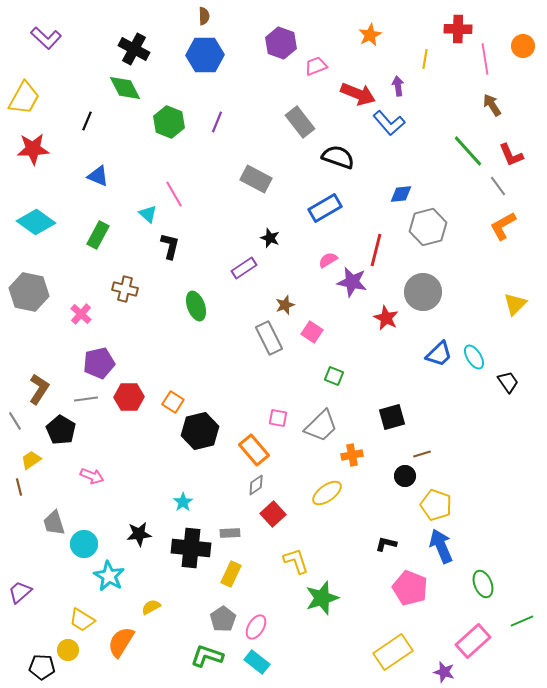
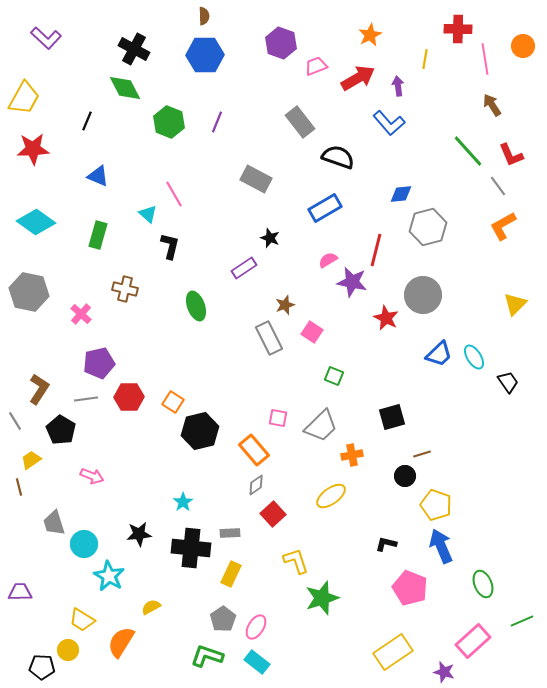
red arrow at (358, 94): moved 16 px up; rotated 52 degrees counterclockwise
green rectangle at (98, 235): rotated 12 degrees counterclockwise
gray circle at (423, 292): moved 3 px down
yellow ellipse at (327, 493): moved 4 px right, 3 px down
purple trapezoid at (20, 592): rotated 40 degrees clockwise
